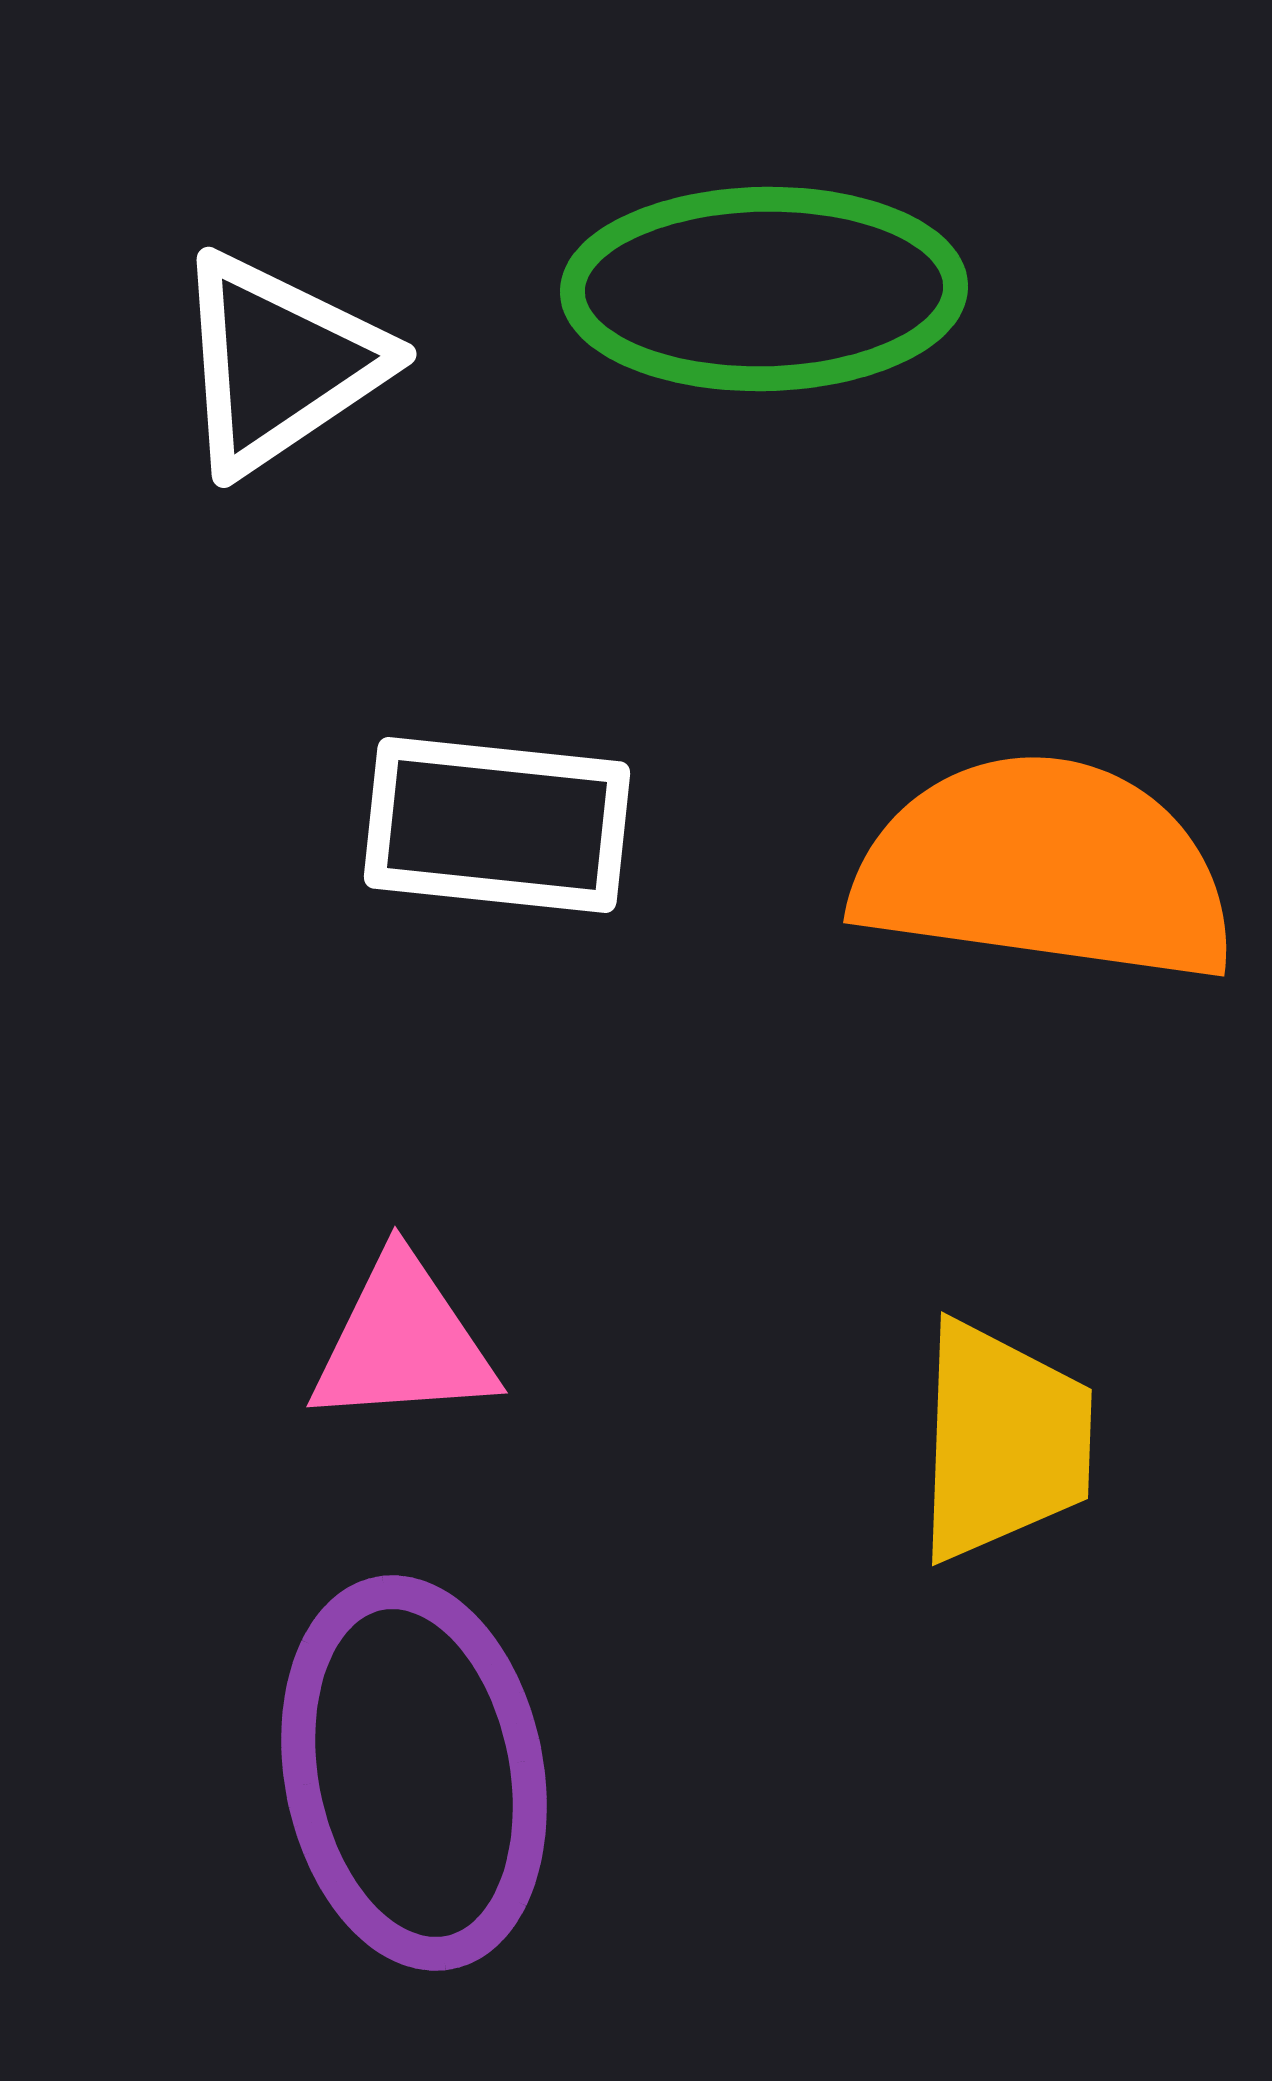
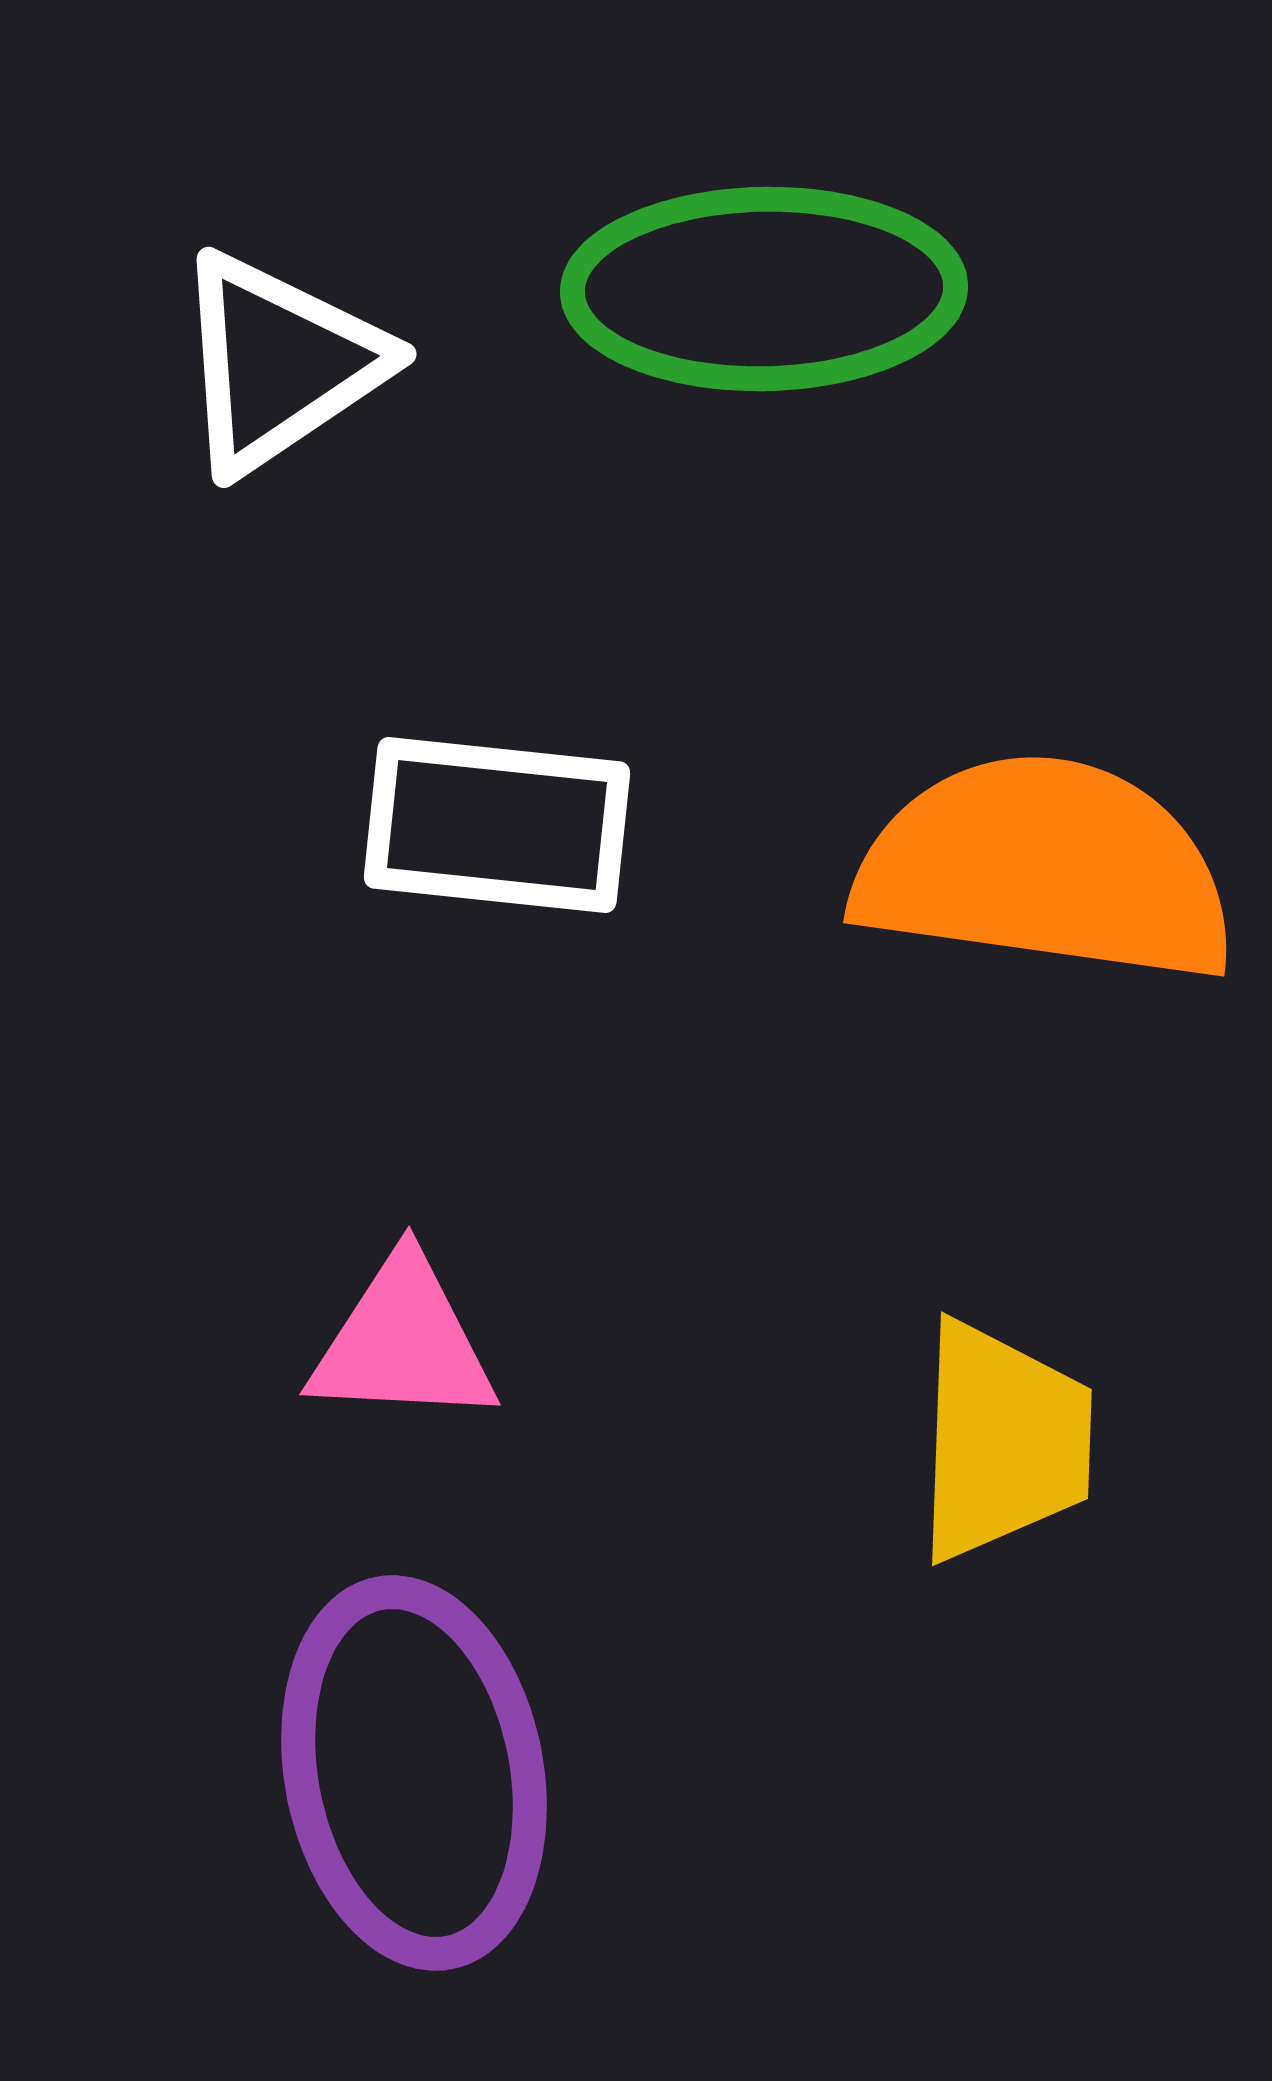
pink triangle: rotated 7 degrees clockwise
